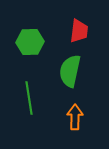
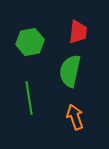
red trapezoid: moved 1 px left, 1 px down
green hexagon: rotated 8 degrees counterclockwise
orange arrow: rotated 20 degrees counterclockwise
